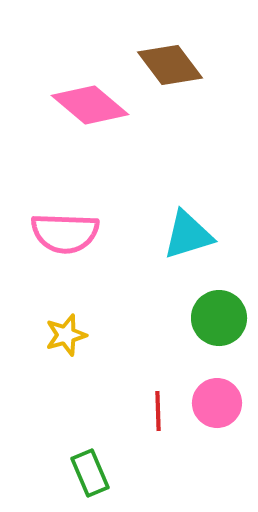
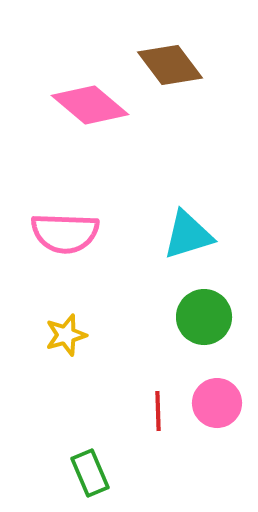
green circle: moved 15 px left, 1 px up
